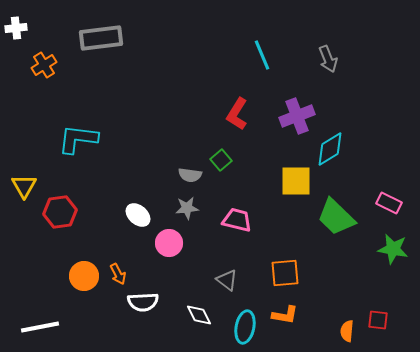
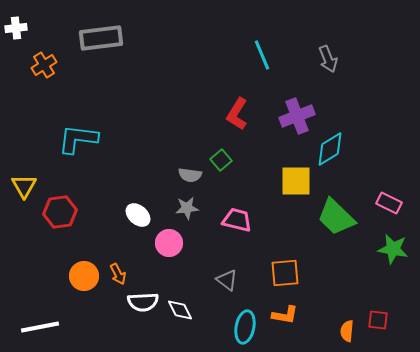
white diamond: moved 19 px left, 5 px up
